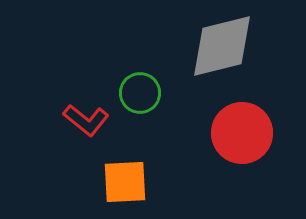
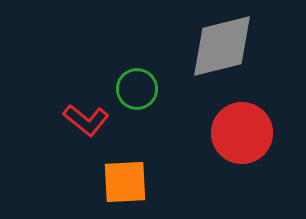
green circle: moved 3 px left, 4 px up
